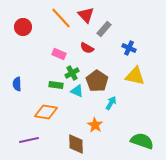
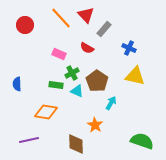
red circle: moved 2 px right, 2 px up
